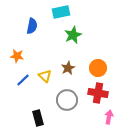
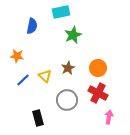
red cross: rotated 18 degrees clockwise
